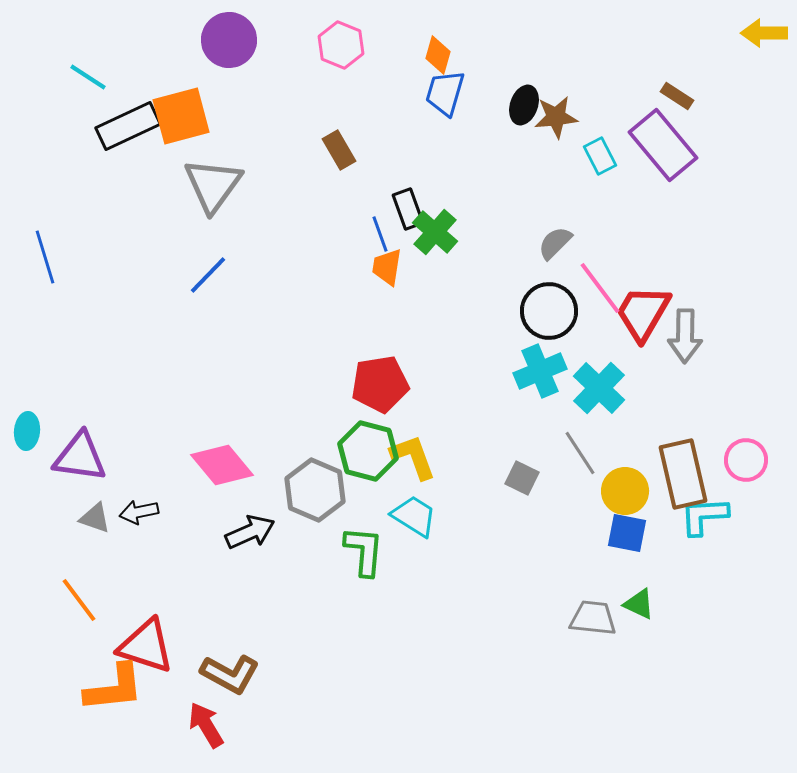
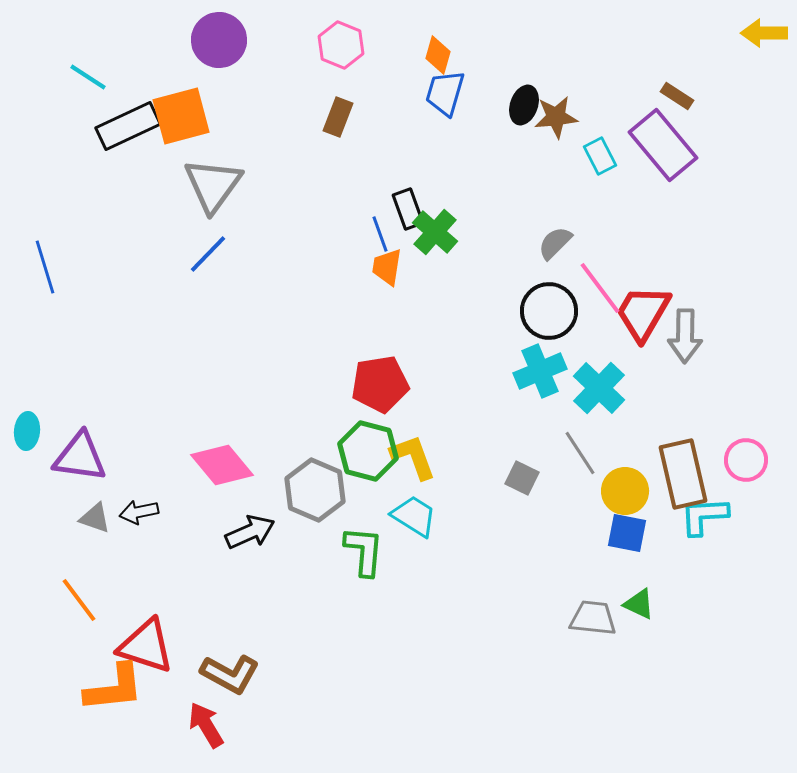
purple circle at (229, 40): moved 10 px left
brown rectangle at (339, 150): moved 1 px left, 33 px up; rotated 51 degrees clockwise
blue line at (45, 257): moved 10 px down
blue line at (208, 275): moved 21 px up
